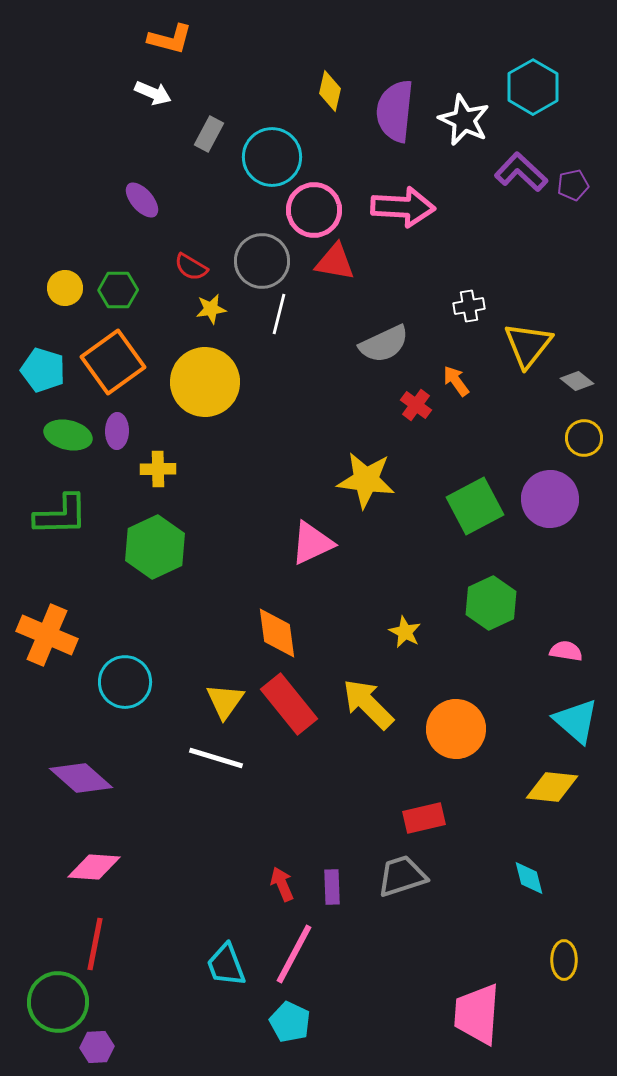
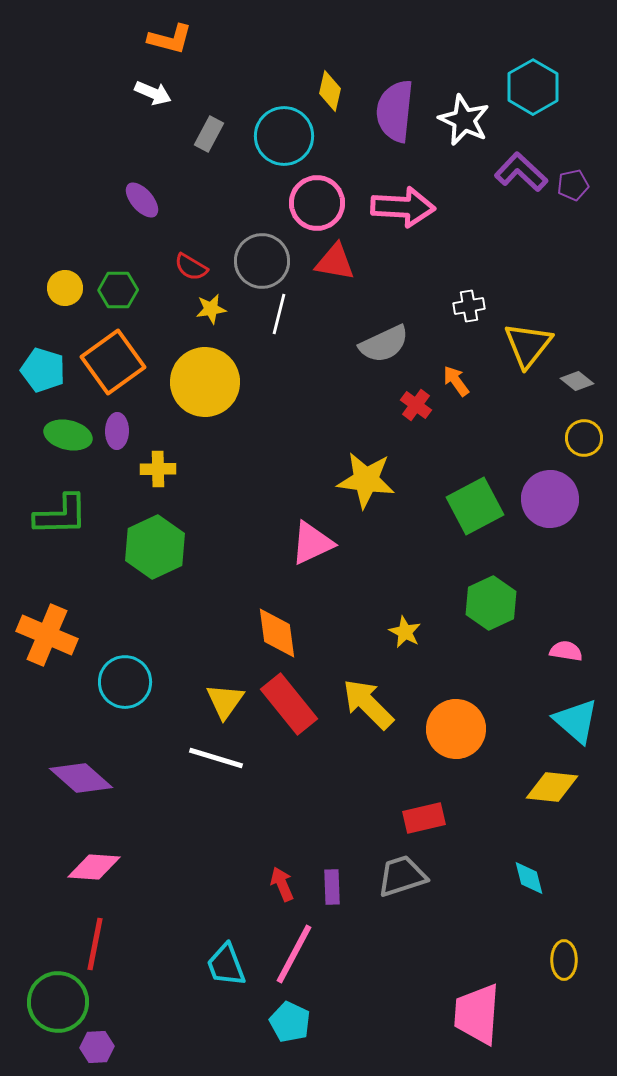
cyan circle at (272, 157): moved 12 px right, 21 px up
pink circle at (314, 210): moved 3 px right, 7 px up
